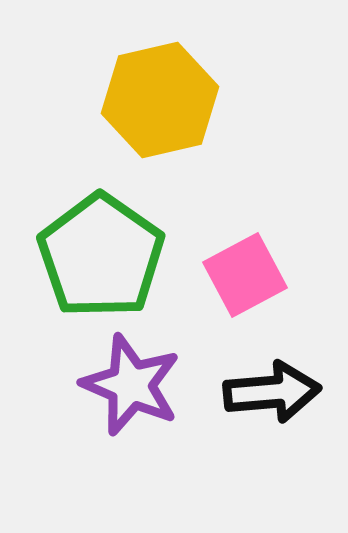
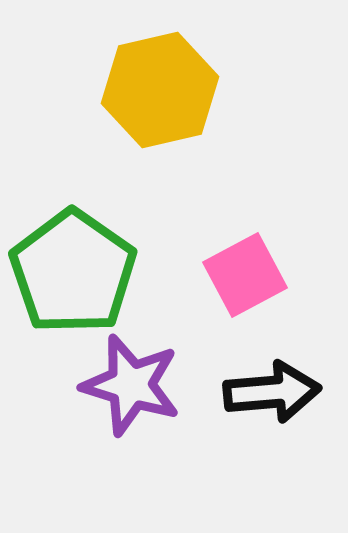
yellow hexagon: moved 10 px up
green pentagon: moved 28 px left, 16 px down
purple star: rotated 6 degrees counterclockwise
